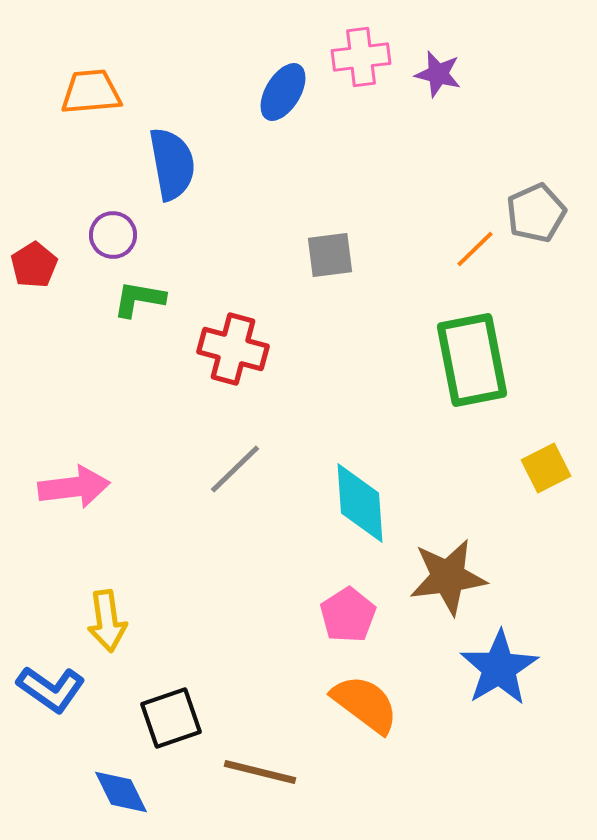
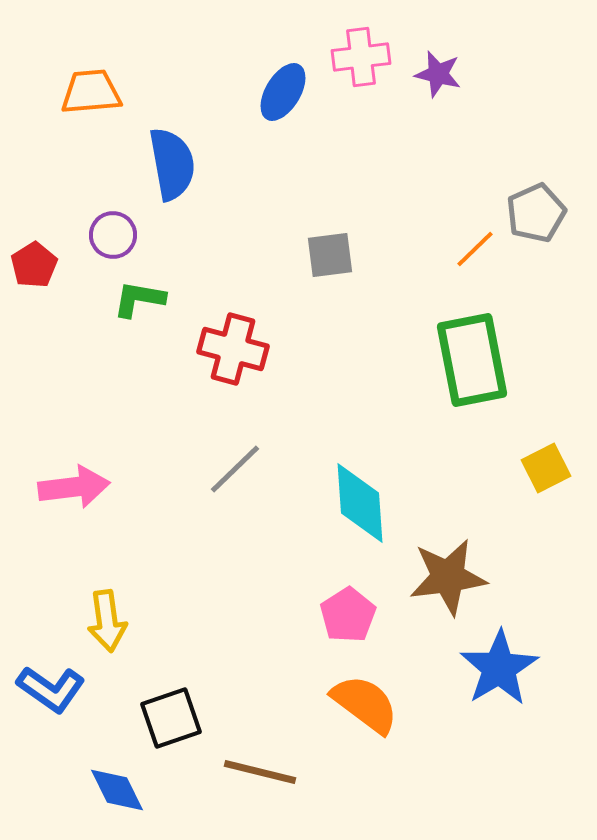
blue diamond: moved 4 px left, 2 px up
